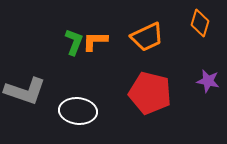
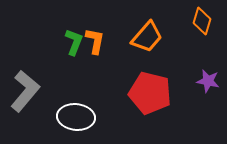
orange diamond: moved 2 px right, 2 px up
orange trapezoid: rotated 24 degrees counterclockwise
orange L-shape: rotated 100 degrees clockwise
gray L-shape: rotated 69 degrees counterclockwise
white ellipse: moved 2 px left, 6 px down
